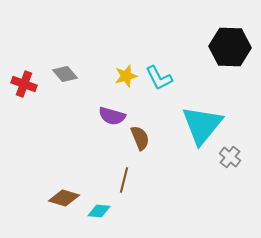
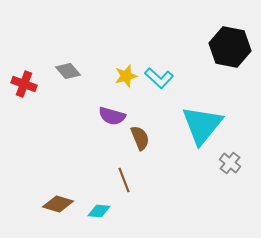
black hexagon: rotated 9 degrees clockwise
gray diamond: moved 3 px right, 3 px up
cyan L-shape: rotated 20 degrees counterclockwise
gray cross: moved 6 px down
brown line: rotated 35 degrees counterclockwise
brown diamond: moved 6 px left, 6 px down
